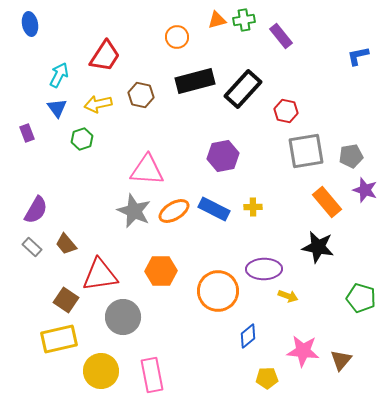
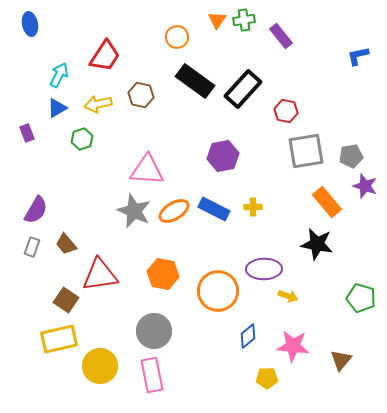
orange triangle at (217, 20): rotated 42 degrees counterclockwise
black rectangle at (195, 81): rotated 51 degrees clockwise
blue triangle at (57, 108): rotated 35 degrees clockwise
purple star at (365, 190): moved 4 px up
gray rectangle at (32, 247): rotated 66 degrees clockwise
black star at (318, 247): moved 1 px left, 3 px up
orange hexagon at (161, 271): moved 2 px right, 3 px down; rotated 12 degrees clockwise
gray circle at (123, 317): moved 31 px right, 14 px down
pink star at (303, 351): moved 10 px left, 5 px up
yellow circle at (101, 371): moved 1 px left, 5 px up
